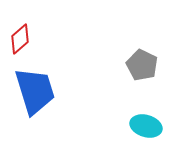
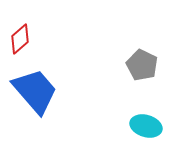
blue trapezoid: rotated 24 degrees counterclockwise
